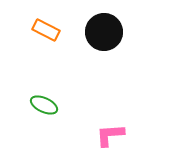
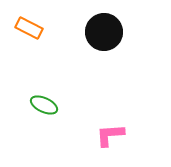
orange rectangle: moved 17 px left, 2 px up
